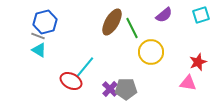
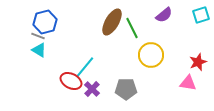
yellow circle: moved 3 px down
purple cross: moved 18 px left
